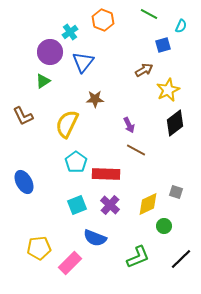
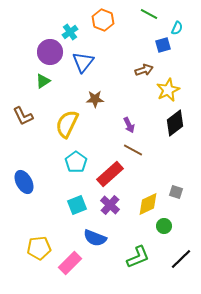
cyan semicircle: moved 4 px left, 2 px down
brown arrow: rotated 12 degrees clockwise
brown line: moved 3 px left
red rectangle: moved 4 px right; rotated 44 degrees counterclockwise
